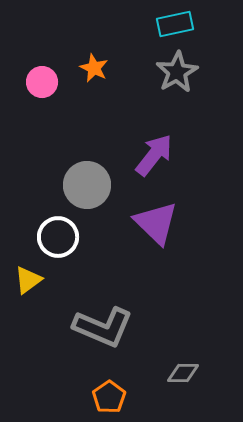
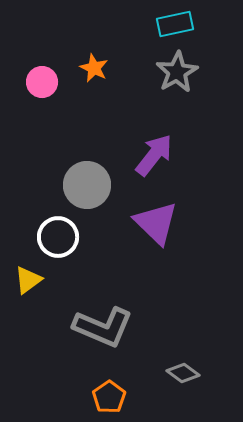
gray diamond: rotated 36 degrees clockwise
